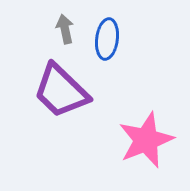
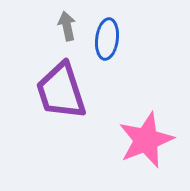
gray arrow: moved 2 px right, 3 px up
purple trapezoid: rotated 28 degrees clockwise
